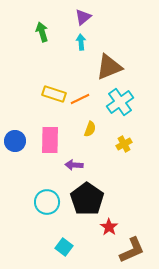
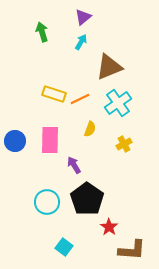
cyan arrow: rotated 35 degrees clockwise
cyan cross: moved 2 px left, 1 px down
purple arrow: rotated 54 degrees clockwise
brown L-shape: rotated 28 degrees clockwise
